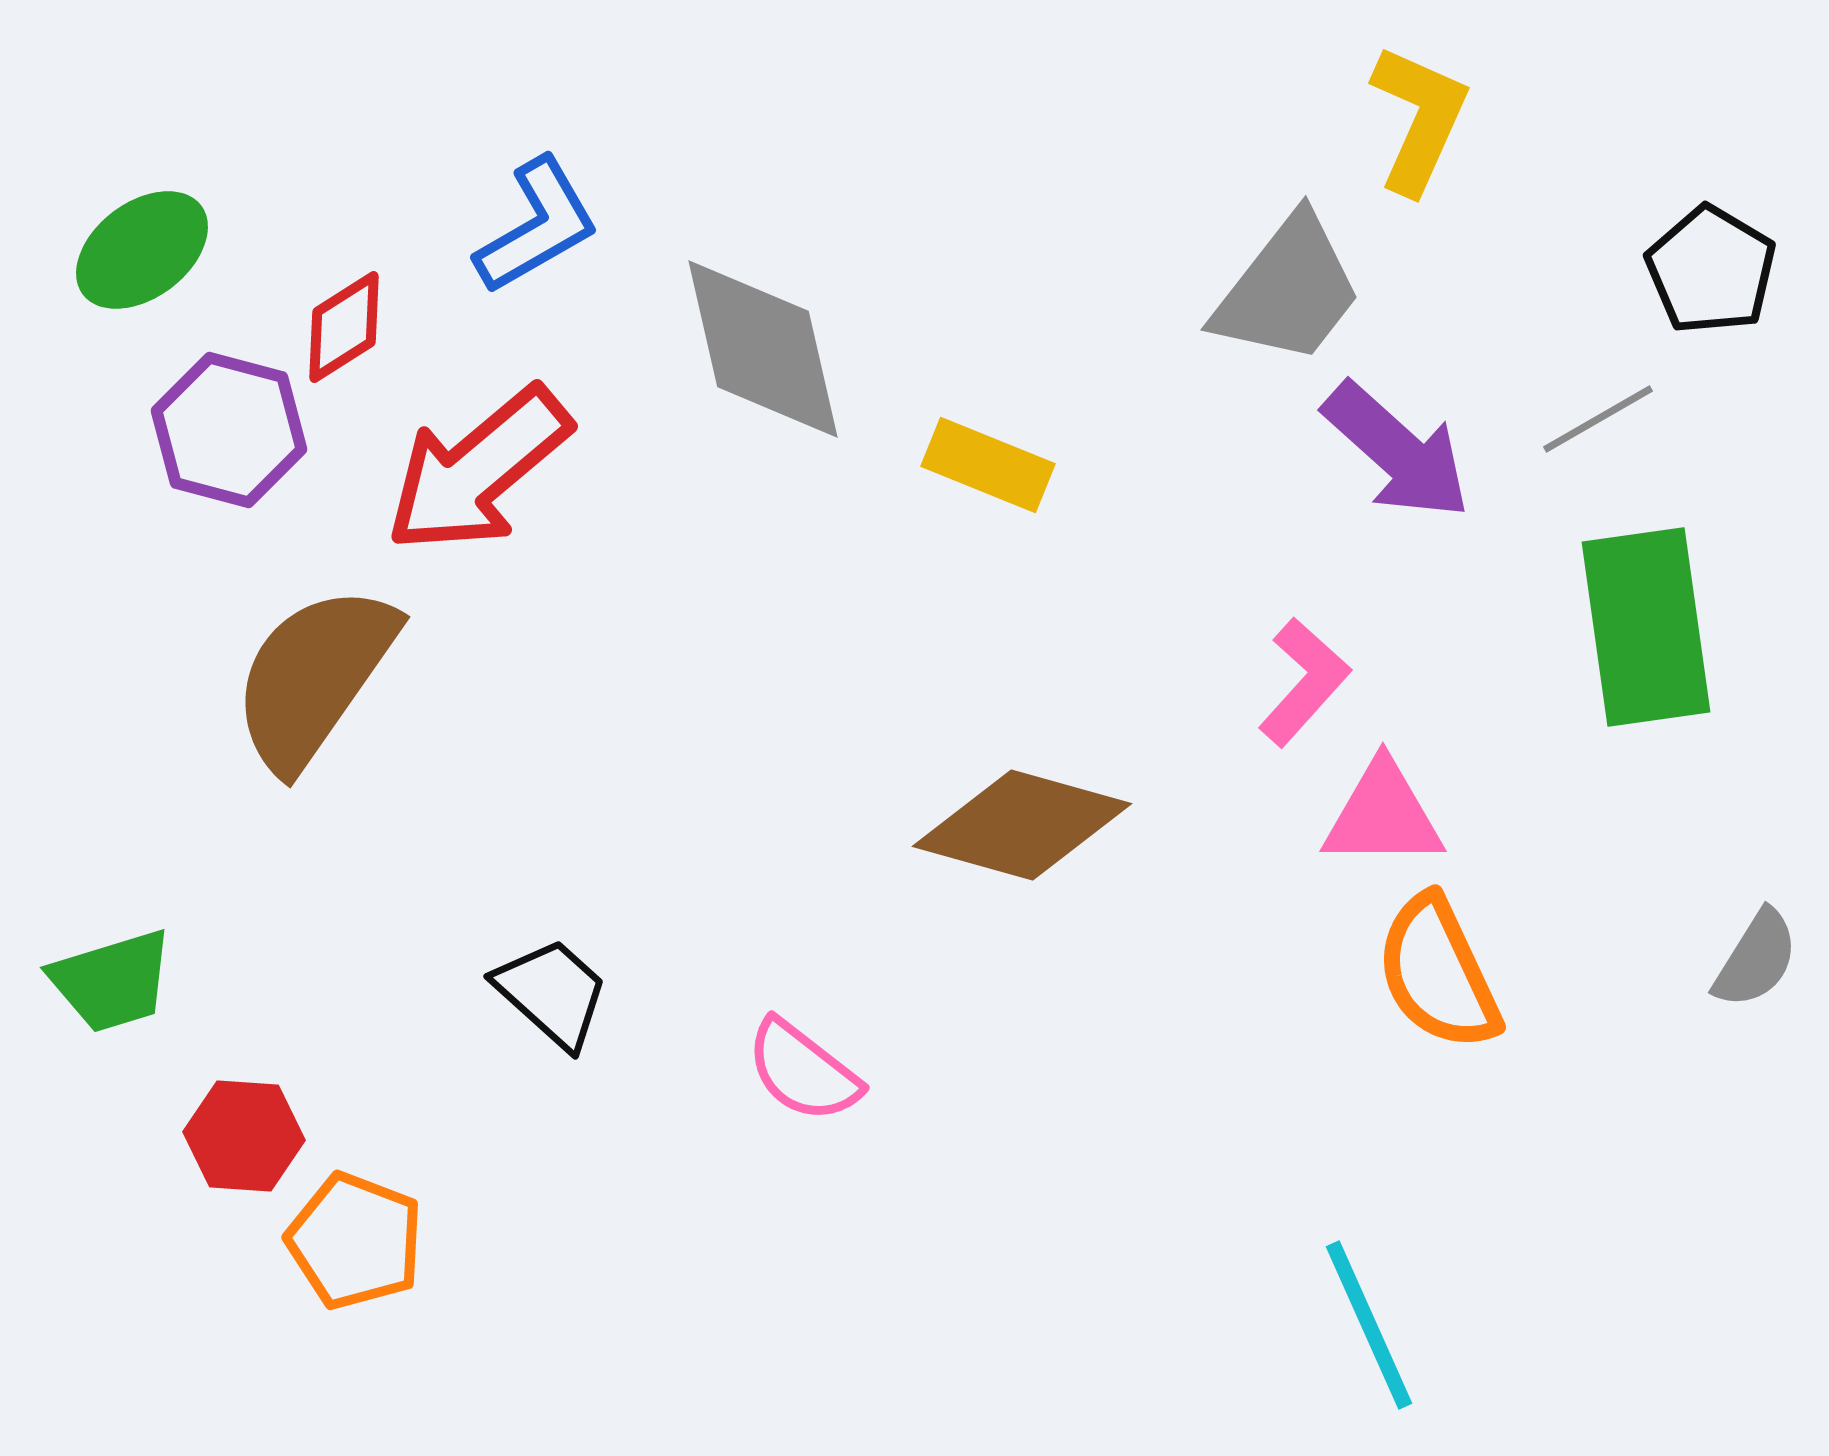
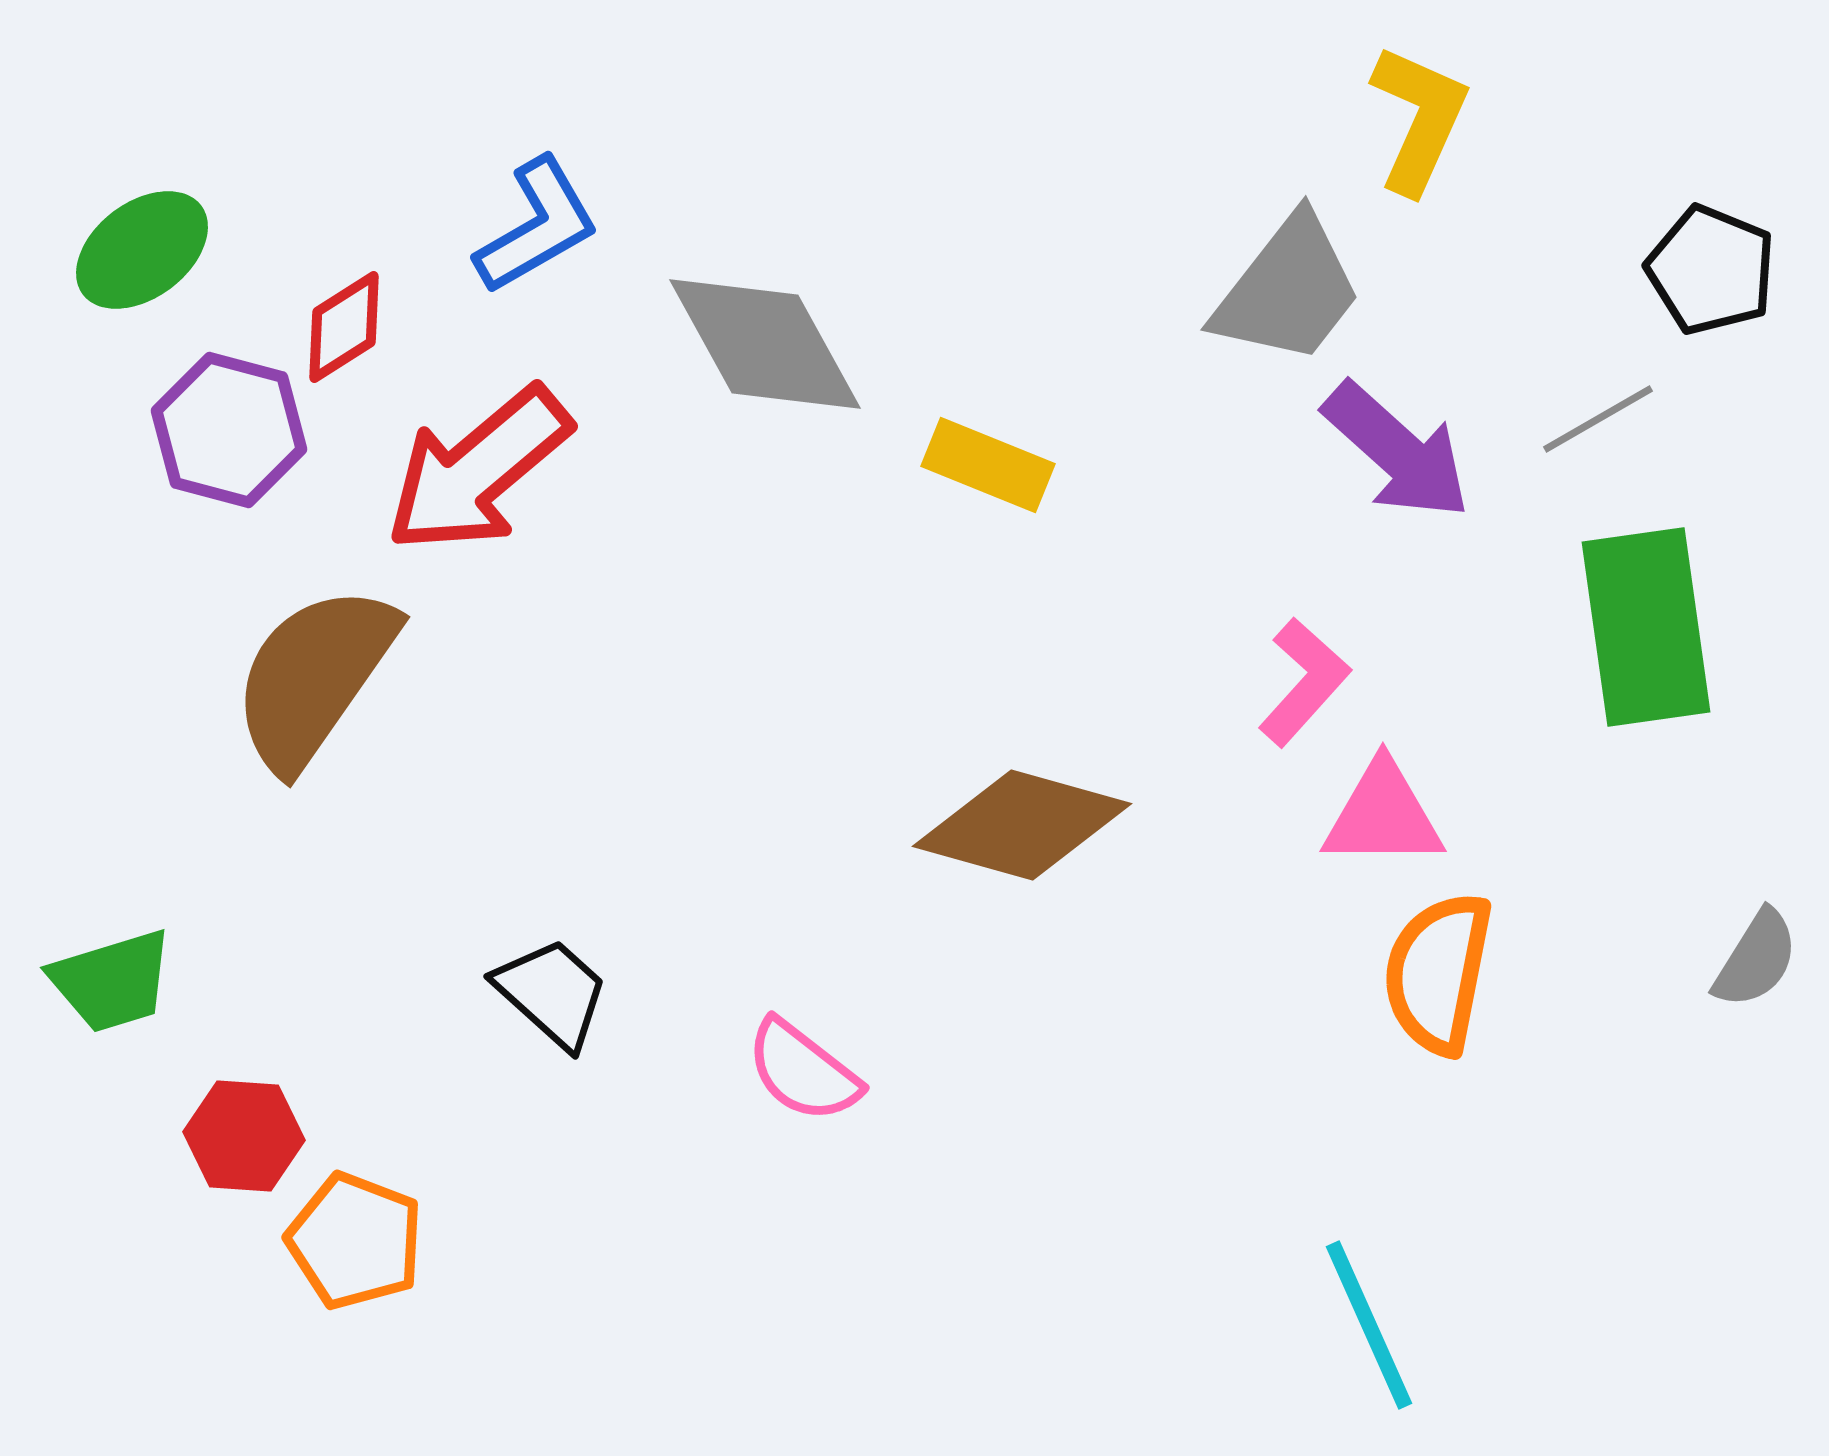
black pentagon: rotated 9 degrees counterclockwise
gray diamond: moved 2 px right, 5 px up; rotated 16 degrees counterclockwise
orange semicircle: rotated 36 degrees clockwise
